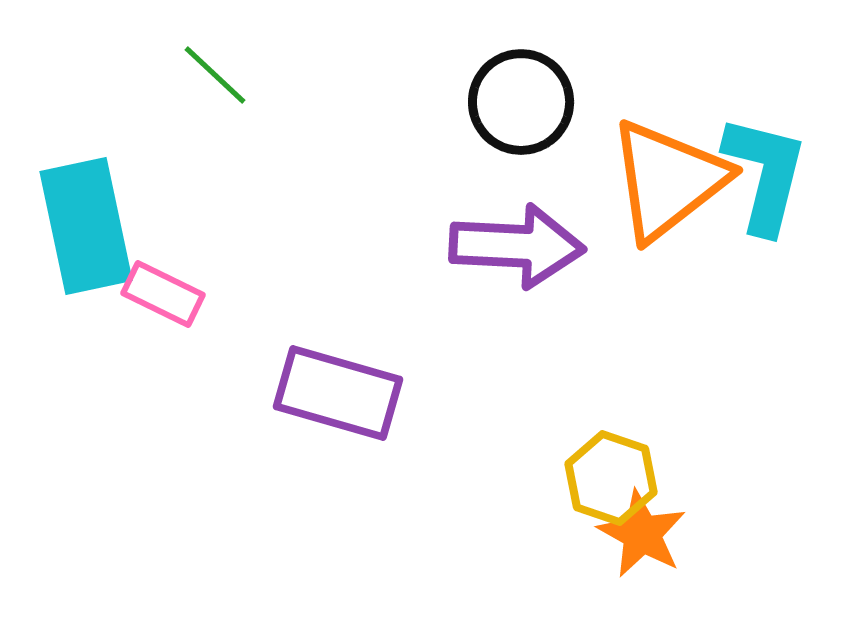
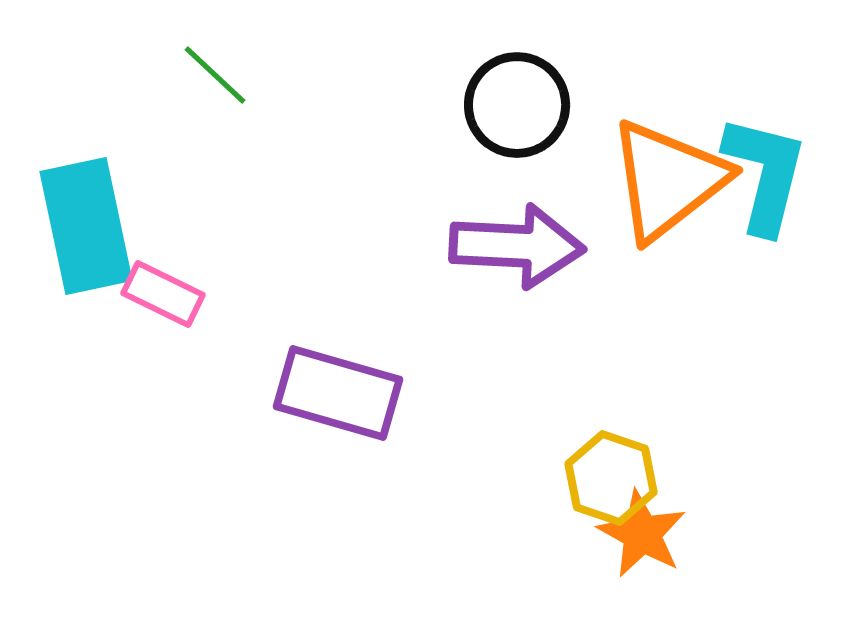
black circle: moved 4 px left, 3 px down
